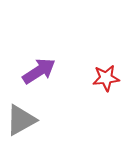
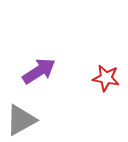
red star: rotated 16 degrees clockwise
